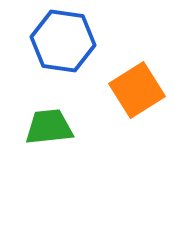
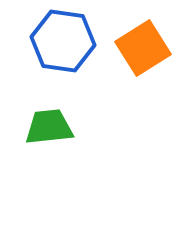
orange square: moved 6 px right, 42 px up
